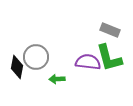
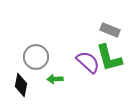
purple semicircle: rotated 35 degrees clockwise
black diamond: moved 4 px right, 18 px down
green arrow: moved 2 px left
